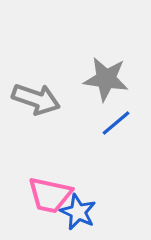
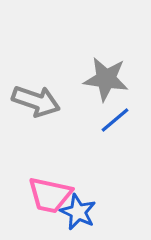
gray arrow: moved 2 px down
blue line: moved 1 px left, 3 px up
